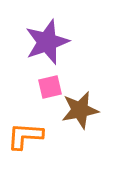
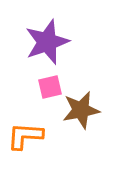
brown star: moved 1 px right
